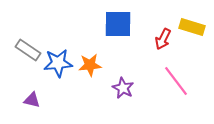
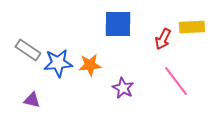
yellow rectangle: rotated 20 degrees counterclockwise
